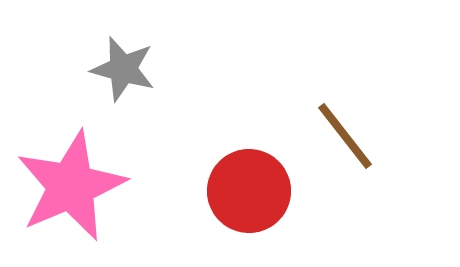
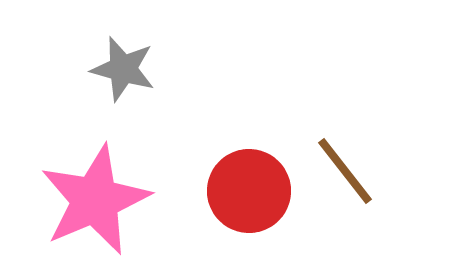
brown line: moved 35 px down
pink star: moved 24 px right, 14 px down
